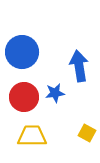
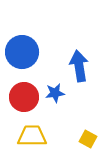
yellow square: moved 1 px right, 6 px down
